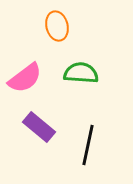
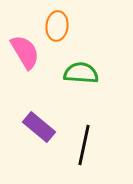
orange ellipse: rotated 20 degrees clockwise
pink semicircle: moved 26 px up; rotated 84 degrees counterclockwise
black line: moved 4 px left
